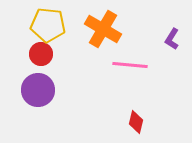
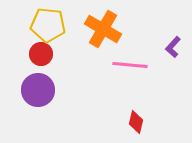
purple L-shape: moved 1 px right, 8 px down; rotated 10 degrees clockwise
